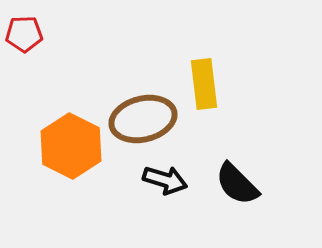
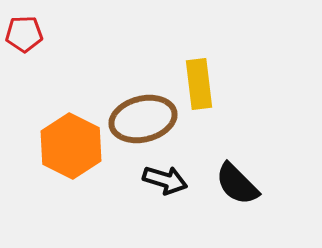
yellow rectangle: moved 5 px left
